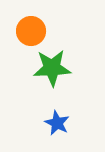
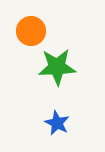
green star: moved 5 px right, 1 px up
